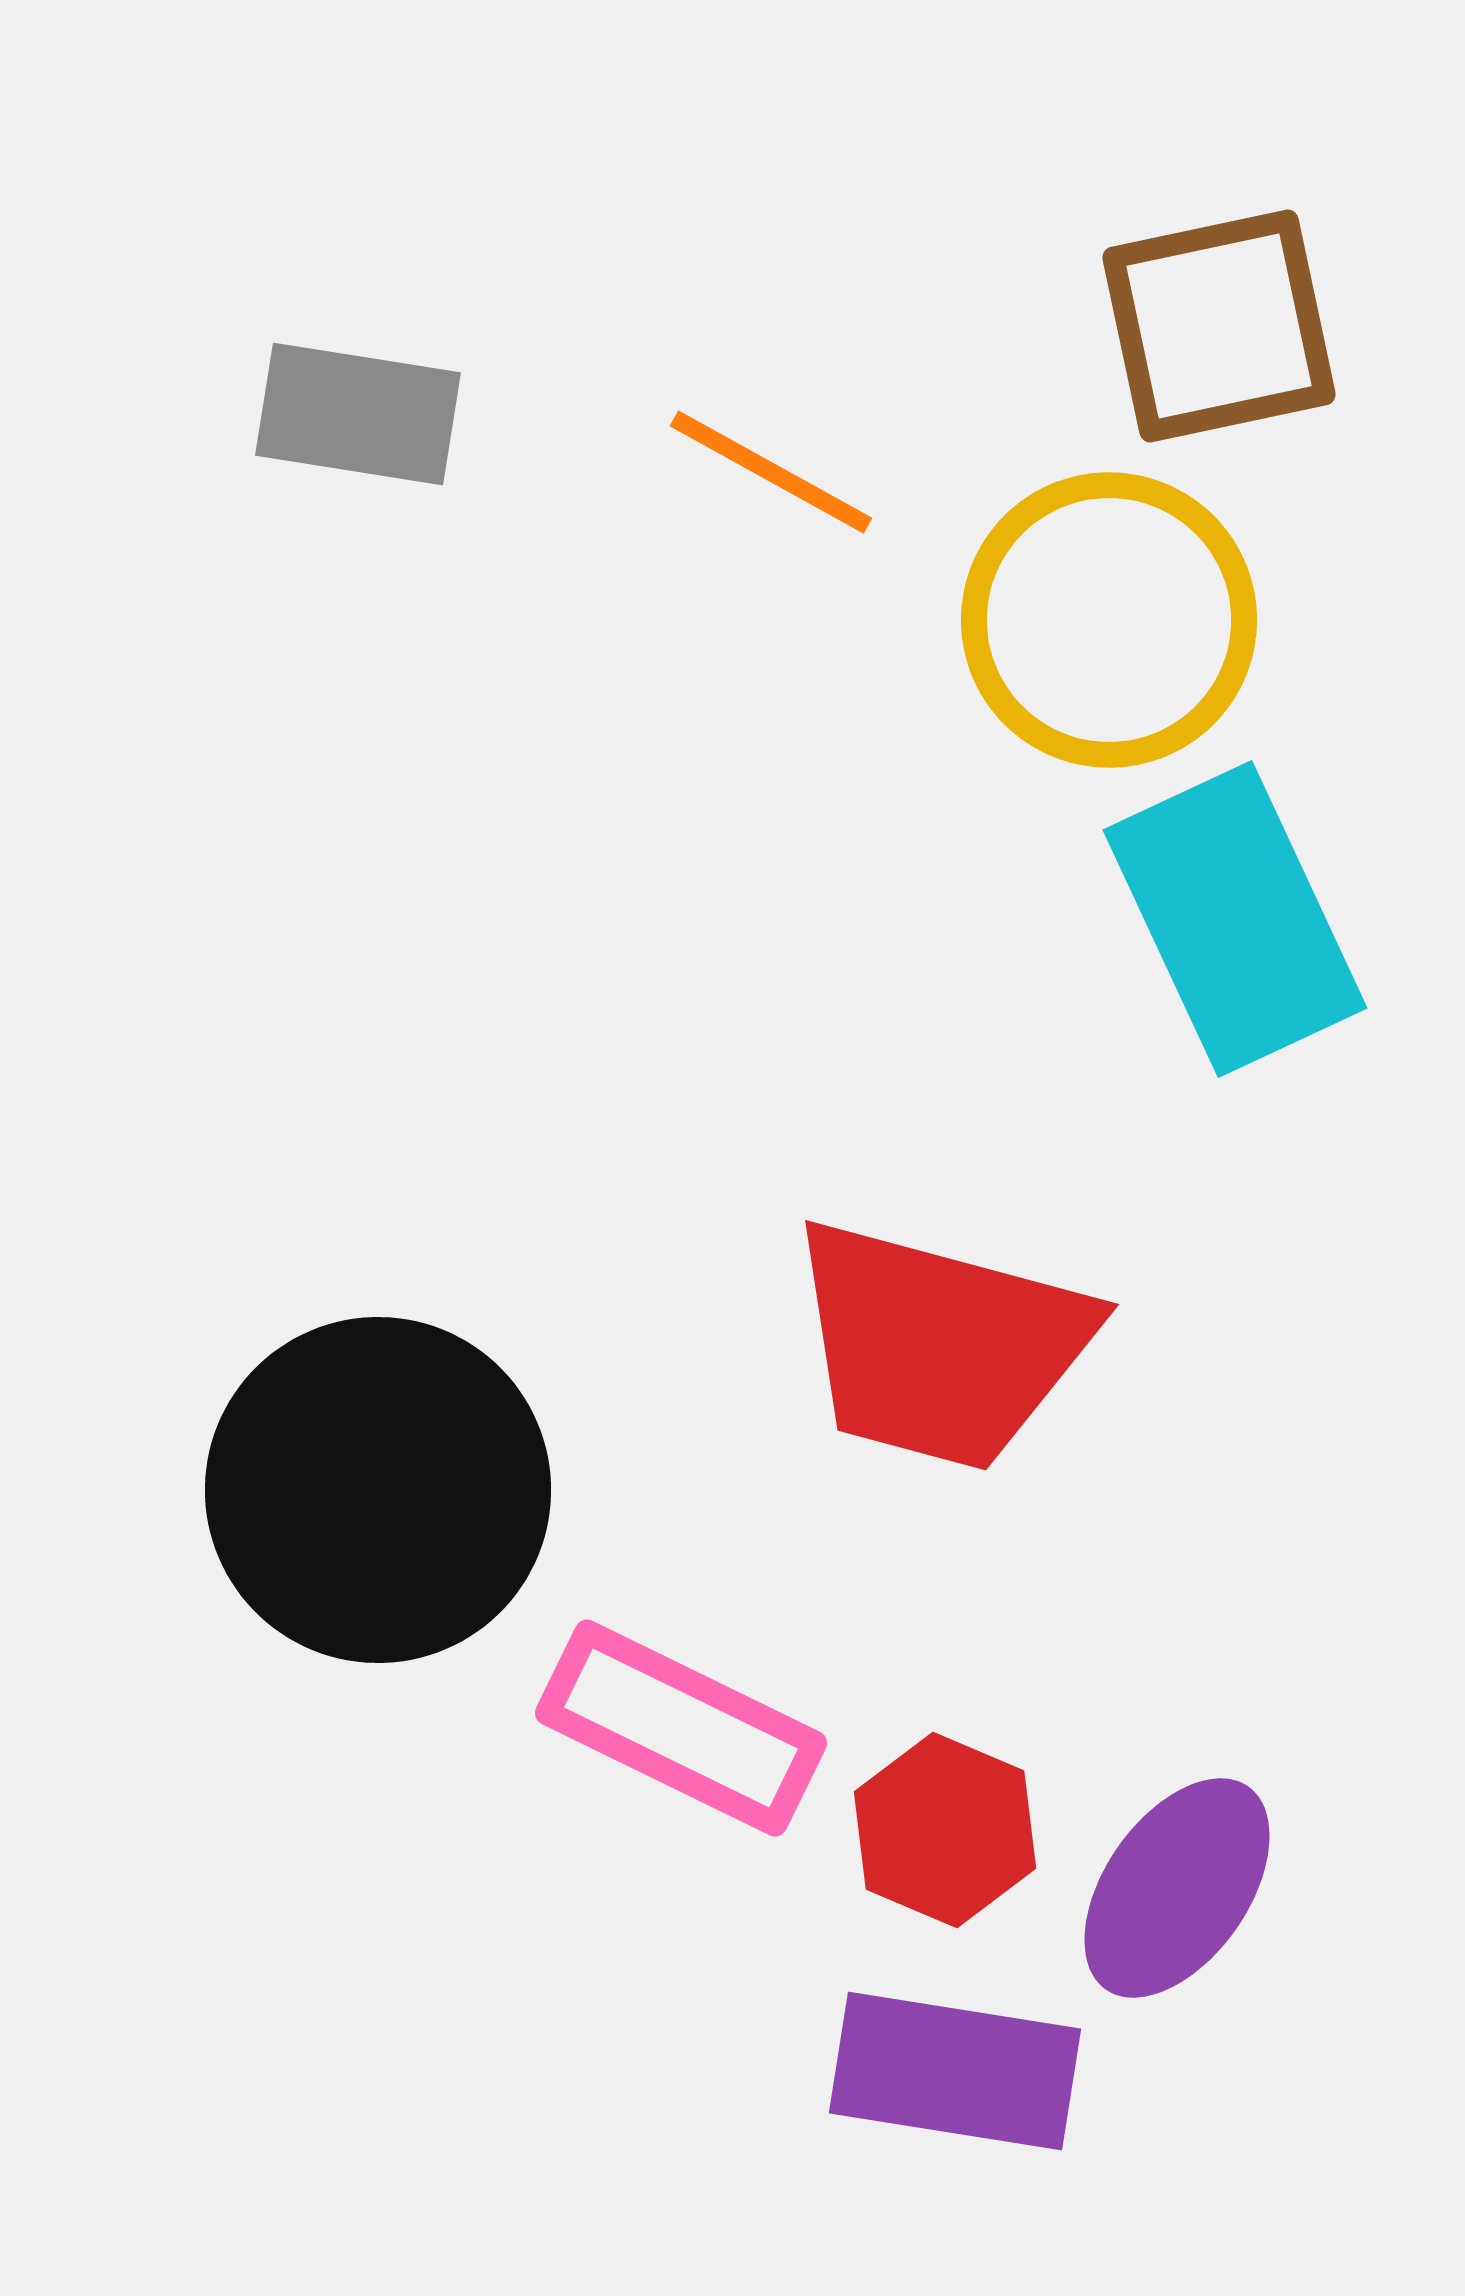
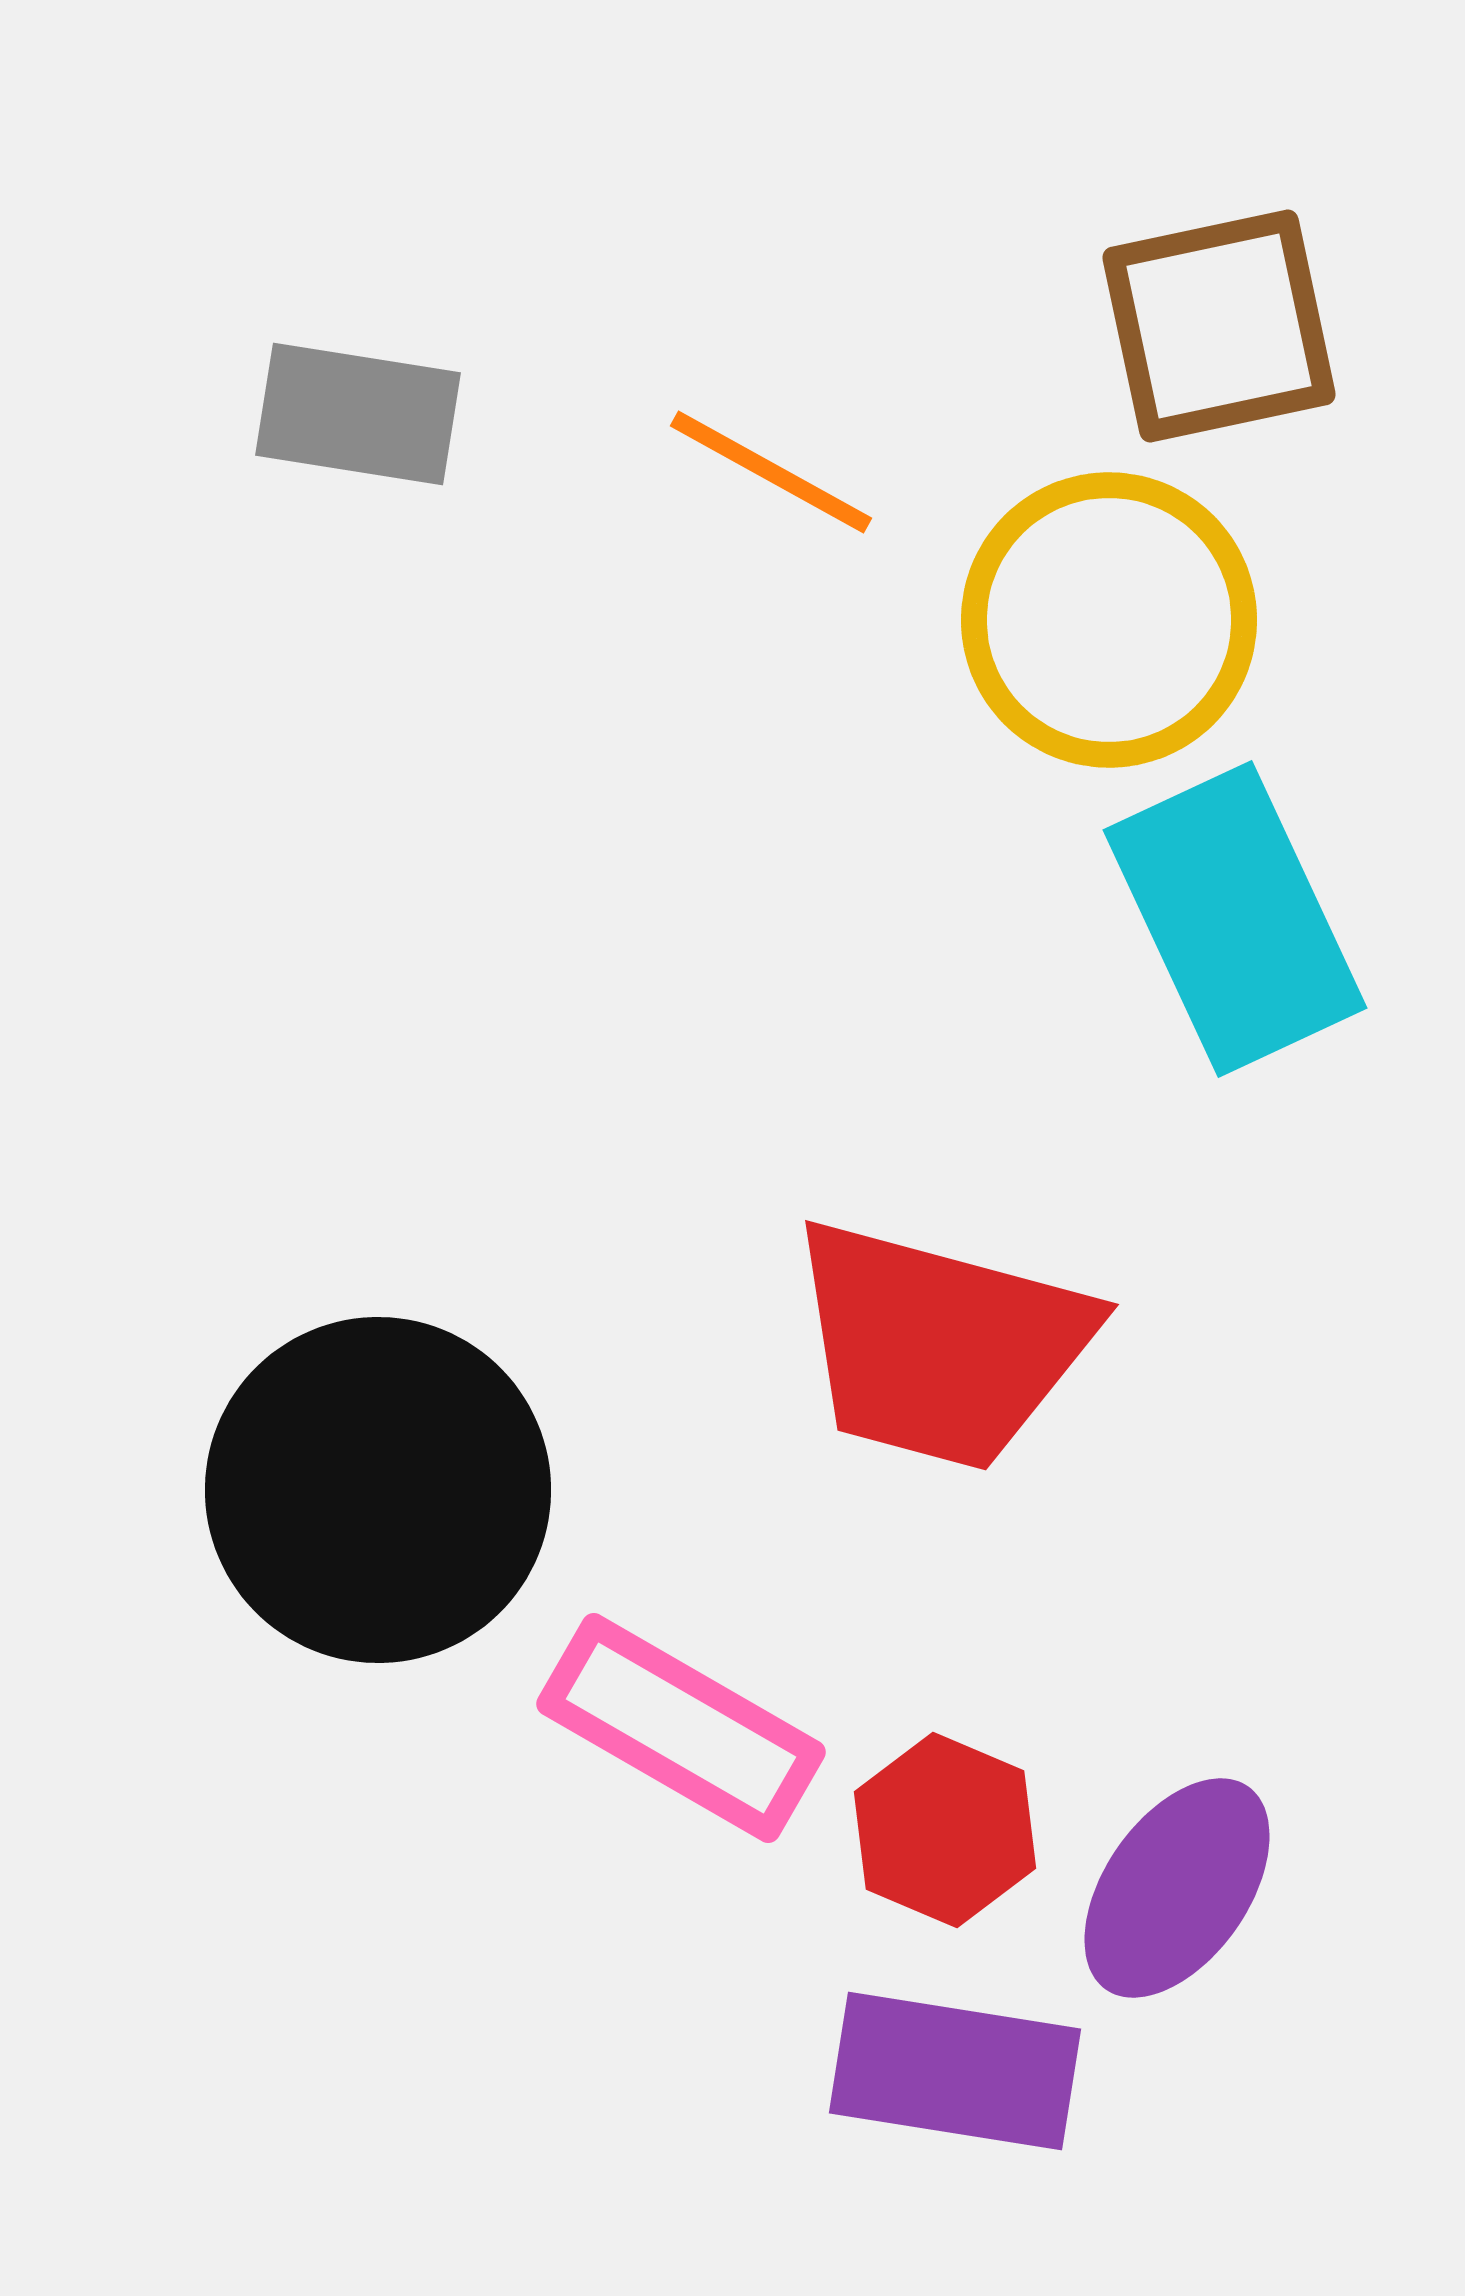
pink rectangle: rotated 4 degrees clockwise
